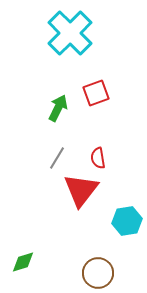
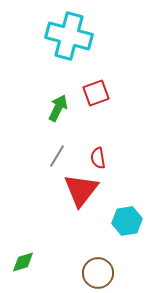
cyan cross: moved 1 px left, 3 px down; rotated 30 degrees counterclockwise
gray line: moved 2 px up
